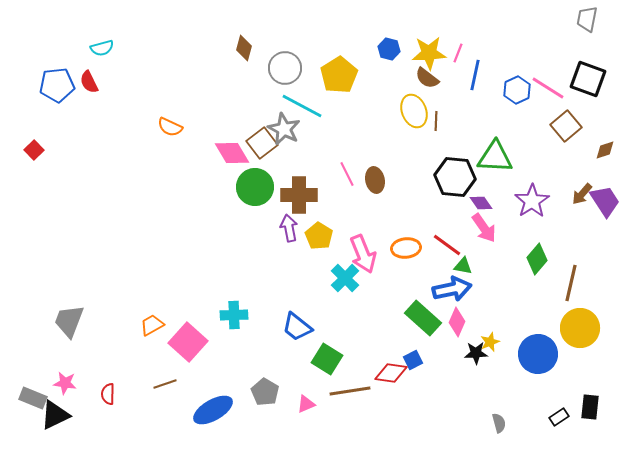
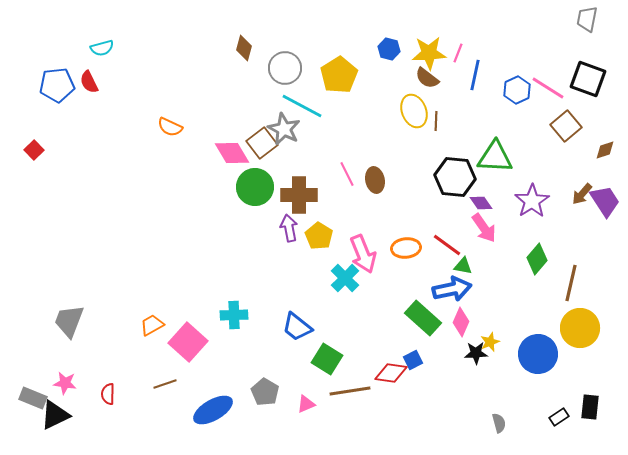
pink diamond at (457, 322): moved 4 px right
